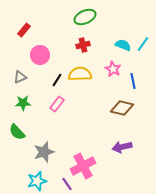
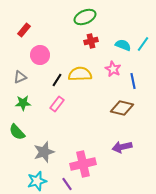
red cross: moved 8 px right, 4 px up
pink cross: moved 2 px up; rotated 15 degrees clockwise
